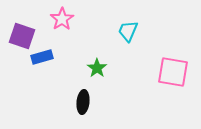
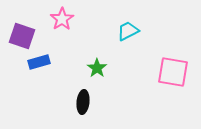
cyan trapezoid: rotated 40 degrees clockwise
blue rectangle: moved 3 px left, 5 px down
